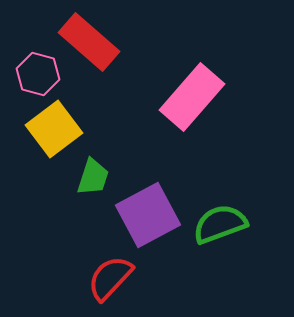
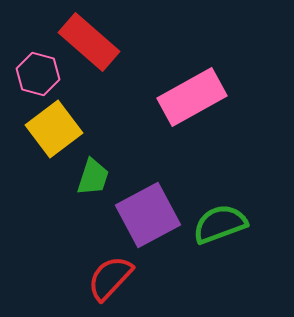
pink rectangle: rotated 20 degrees clockwise
